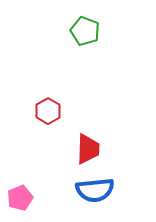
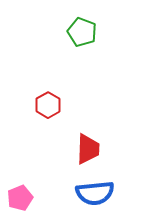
green pentagon: moved 3 px left, 1 px down
red hexagon: moved 6 px up
blue semicircle: moved 3 px down
